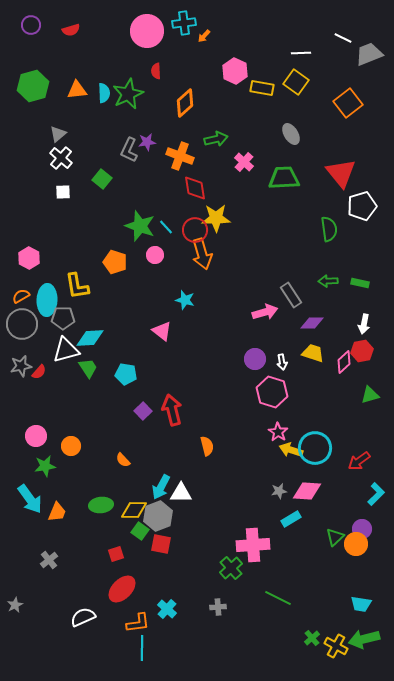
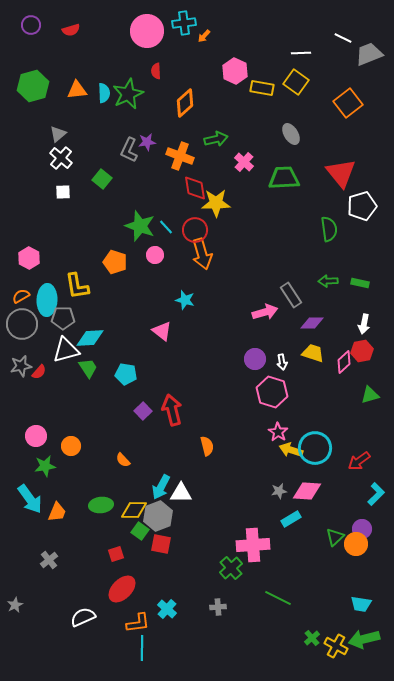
yellow star at (216, 218): moved 15 px up
